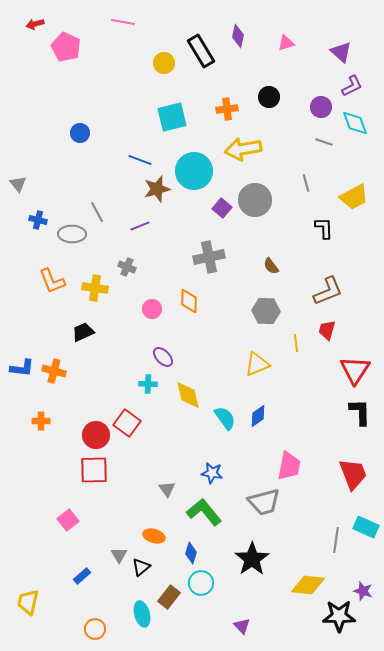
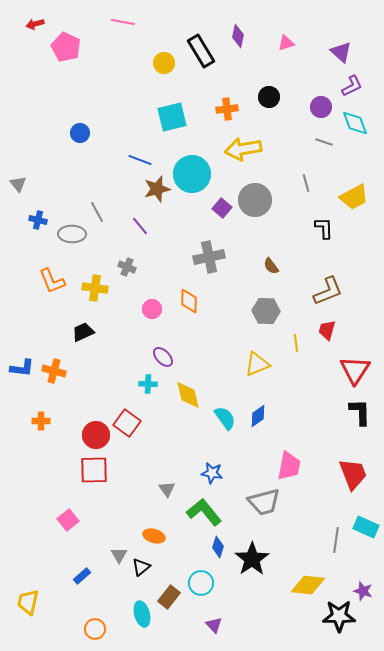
cyan circle at (194, 171): moved 2 px left, 3 px down
purple line at (140, 226): rotated 72 degrees clockwise
blue diamond at (191, 553): moved 27 px right, 6 px up
purple triangle at (242, 626): moved 28 px left, 1 px up
